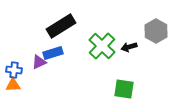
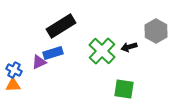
green cross: moved 5 px down
blue cross: rotated 21 degrees clockwise
